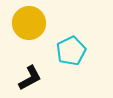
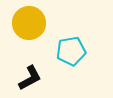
cyan pentagon: rotated 16 degrees clockwise
